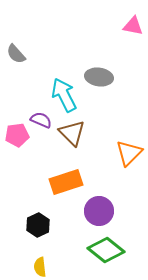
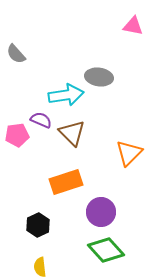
cyan arrow: moved 2 px right; rotated 108 degrees clockwise
purple circle: moved 2 px right, 1 px down
green diamond: rotated 9 degrees clockwise
